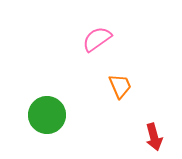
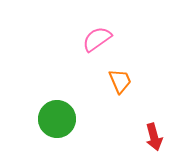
orange trapezoid: moved 5 px up
green circle: moved 10 px right, 4 px down
